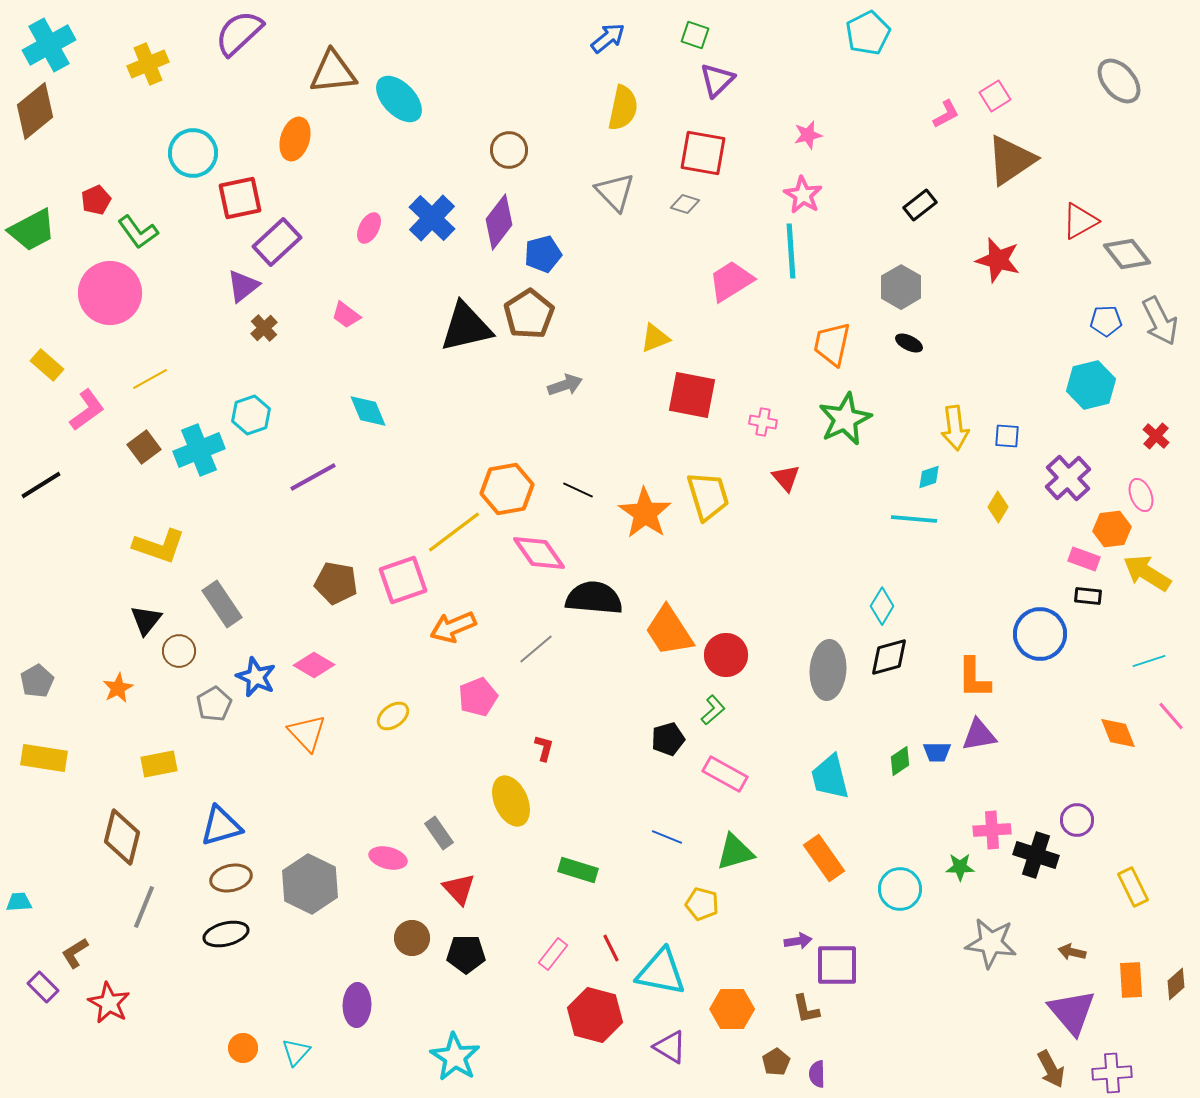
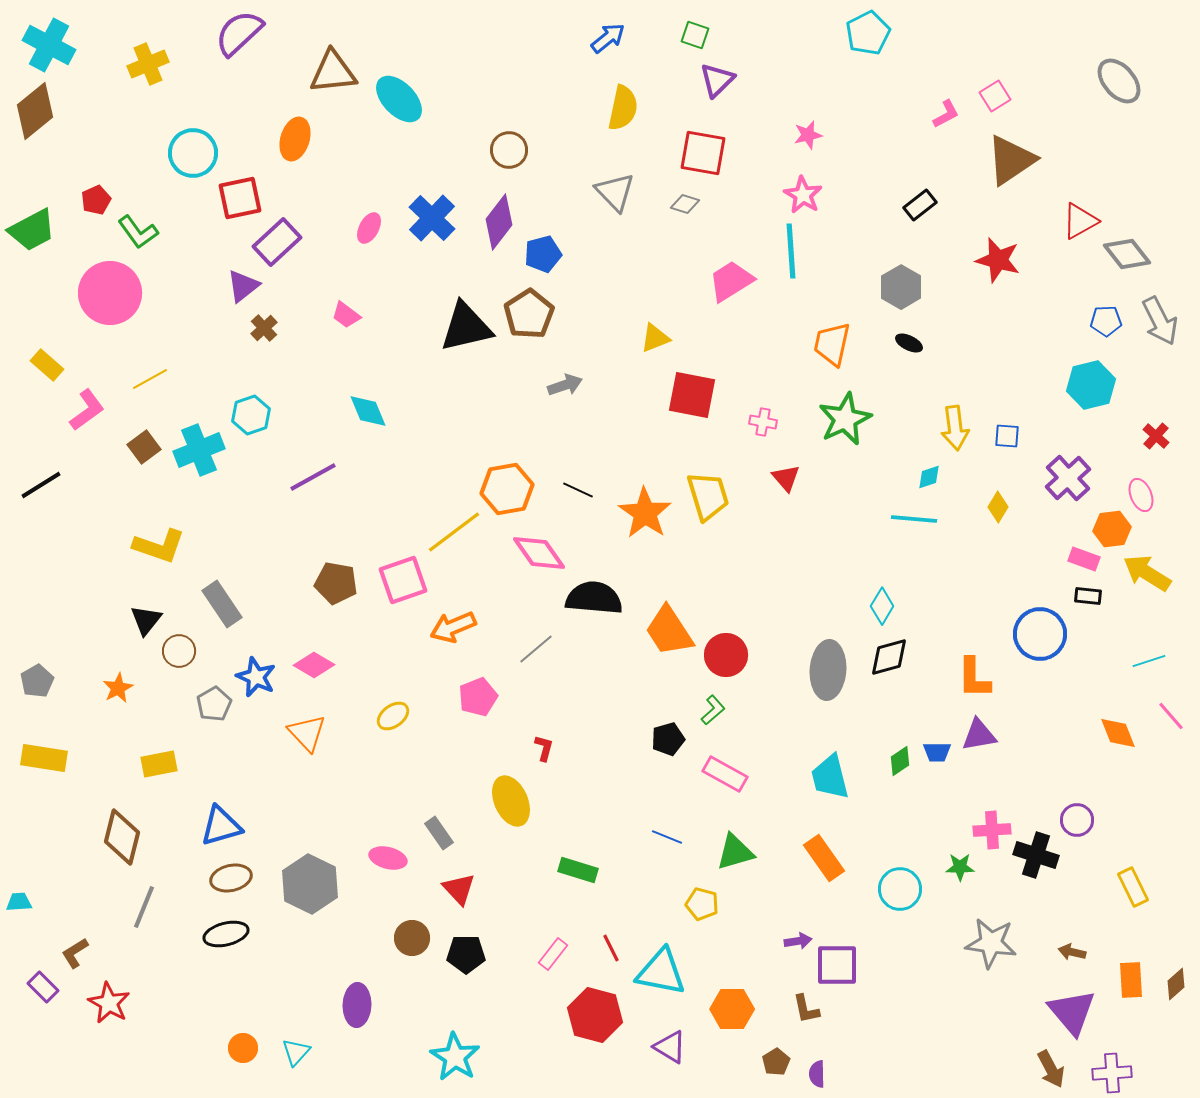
cyan cross at (49, 45): rotated 33 degrees counterclockwise
